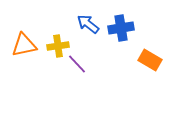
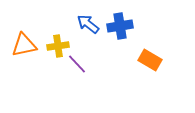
blue cross: moved 1 px left, 2 px up
